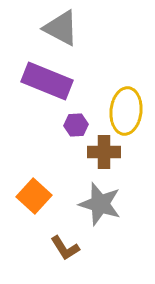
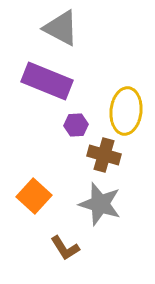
brown cross: moved 3 px down; rotated 16 degrees clockwise
